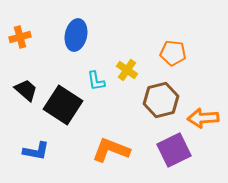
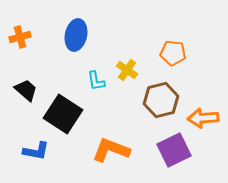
black square: moved 9 px down
